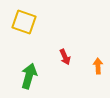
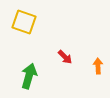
red arrow: rotated 21 degrees counterclockwise
